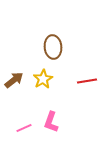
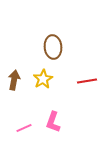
brown arrow: rotated 42 degrees counterclockwise
pink L-shape: moved 2 px right
